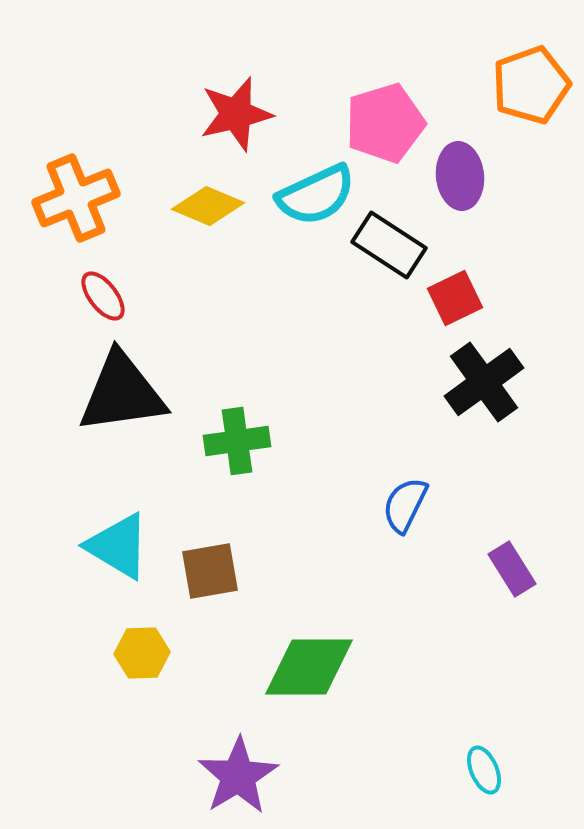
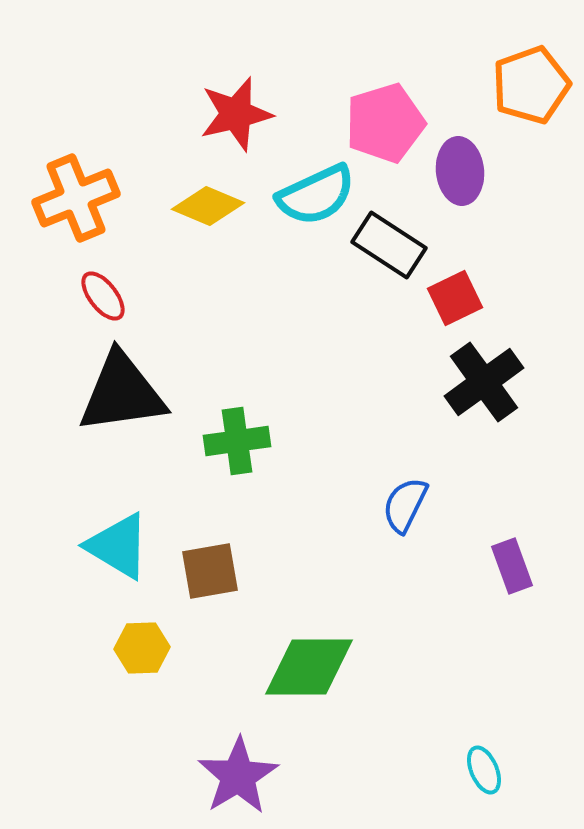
purple ellipse: moved 5 px up
purple rectangle: moved 3 px up; rotated 12 degrees clockwise
yellow hexagon: moved 5 px up
